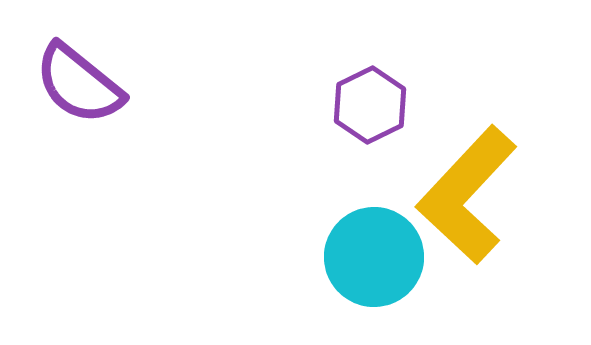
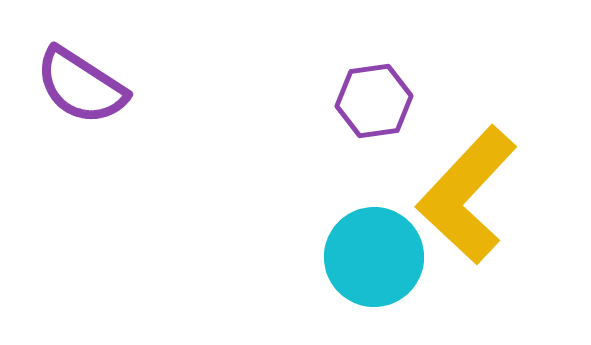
purple semicircle: moved 2 px right, 2 px down; rotated 6 degrees counterclockwise
purple hexagon: moved 4 px right, 4 px up; rotated 18 degrees clockwise
